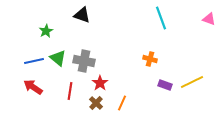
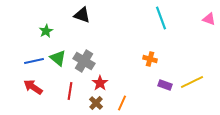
gray cross: rotated 20 degrees clockwise
